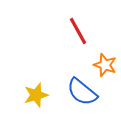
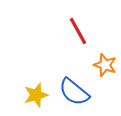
blue semicircle: moved 8 px left
